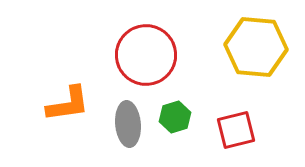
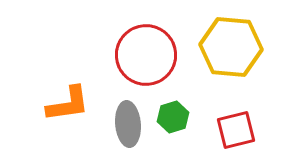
yellow hexagon: moved 25 px left
green hexagon: moved 2 px left
